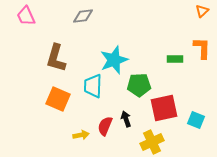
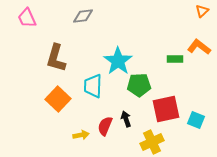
pink trapezoid: moved 1 px right, 2 px down
orange L-shape: moved 3 px left, 1 px up; rotated 55 degrees counterclockwise
cyan star: moved 4 px right, 1 px down; rotated 16 degrees counterclockwise
orange square: rotated 20 degrees clockwise
red square: moved 2 px right, 1 px down
